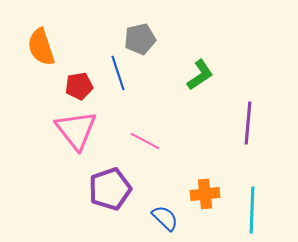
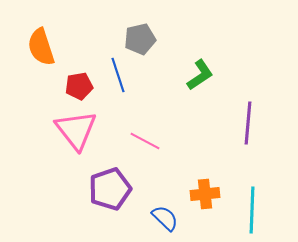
blue line: moved 2 px down
